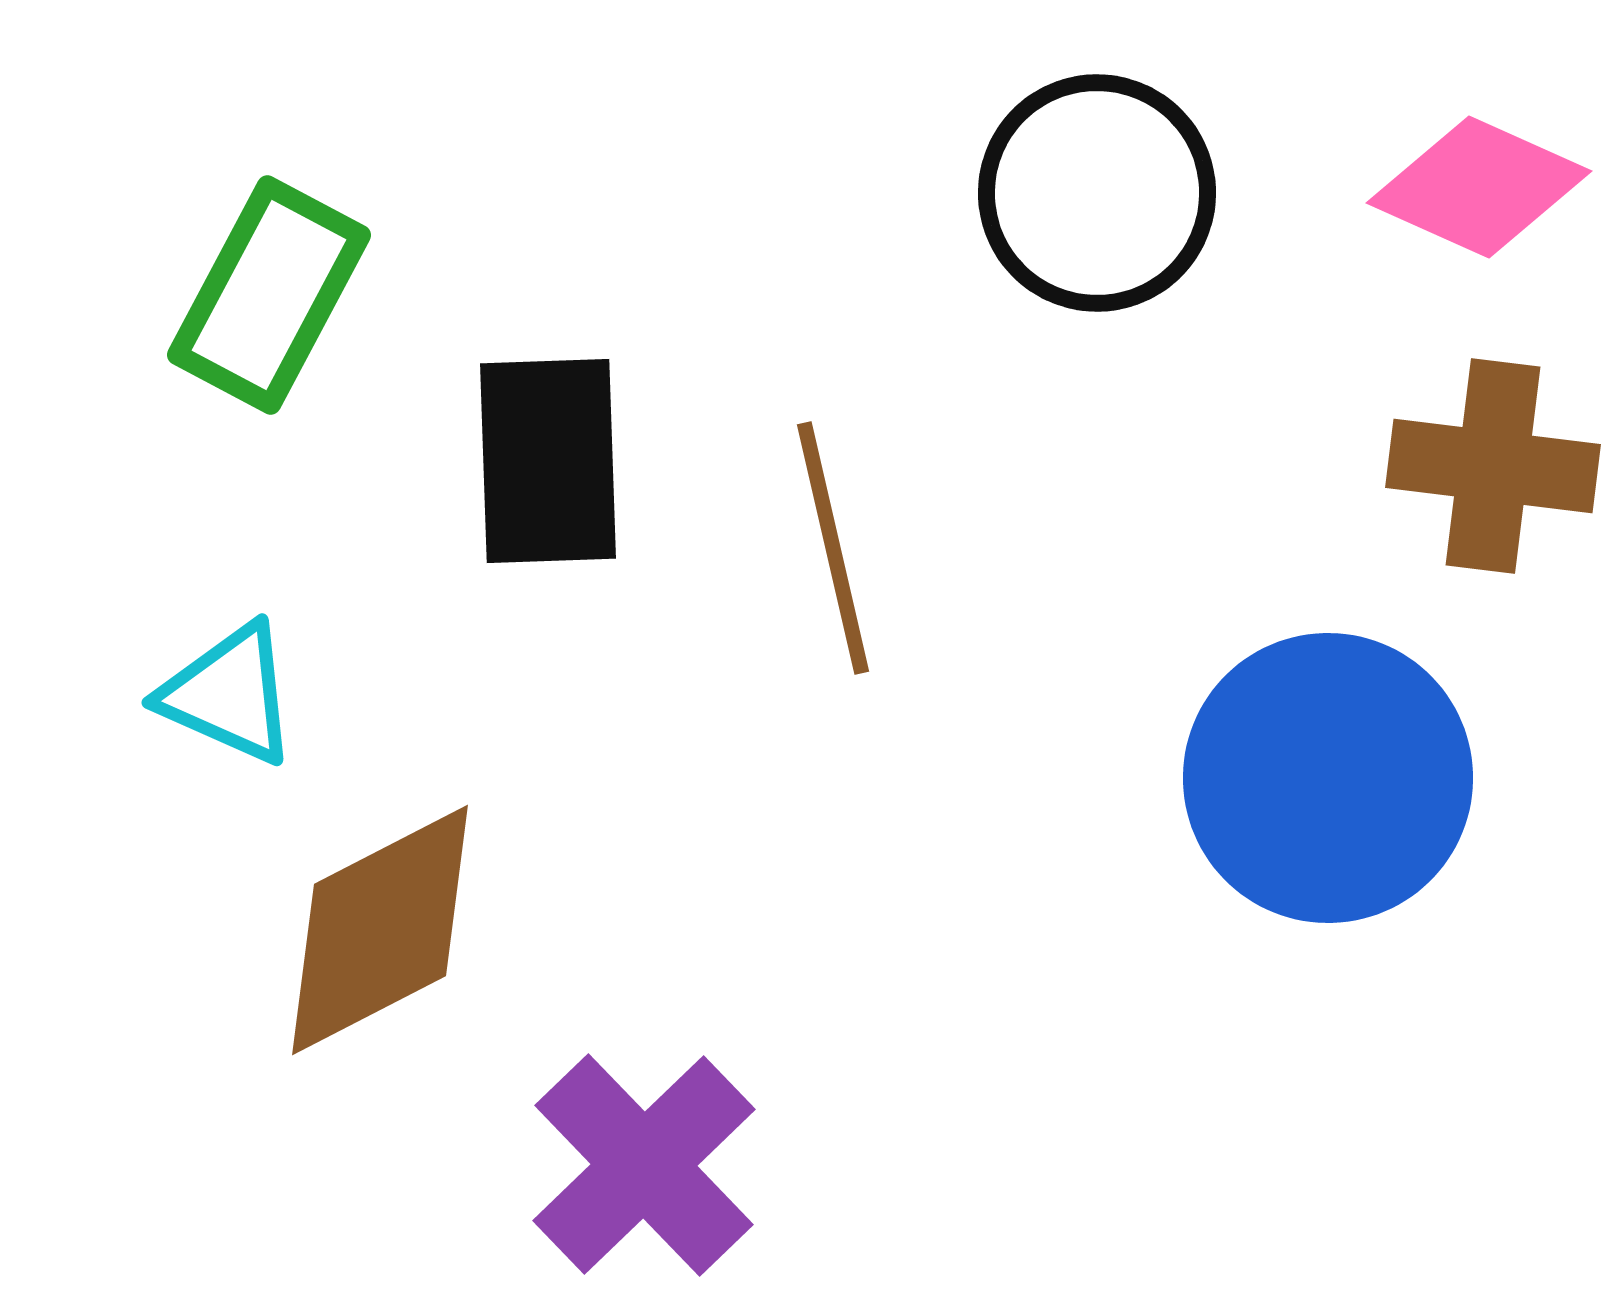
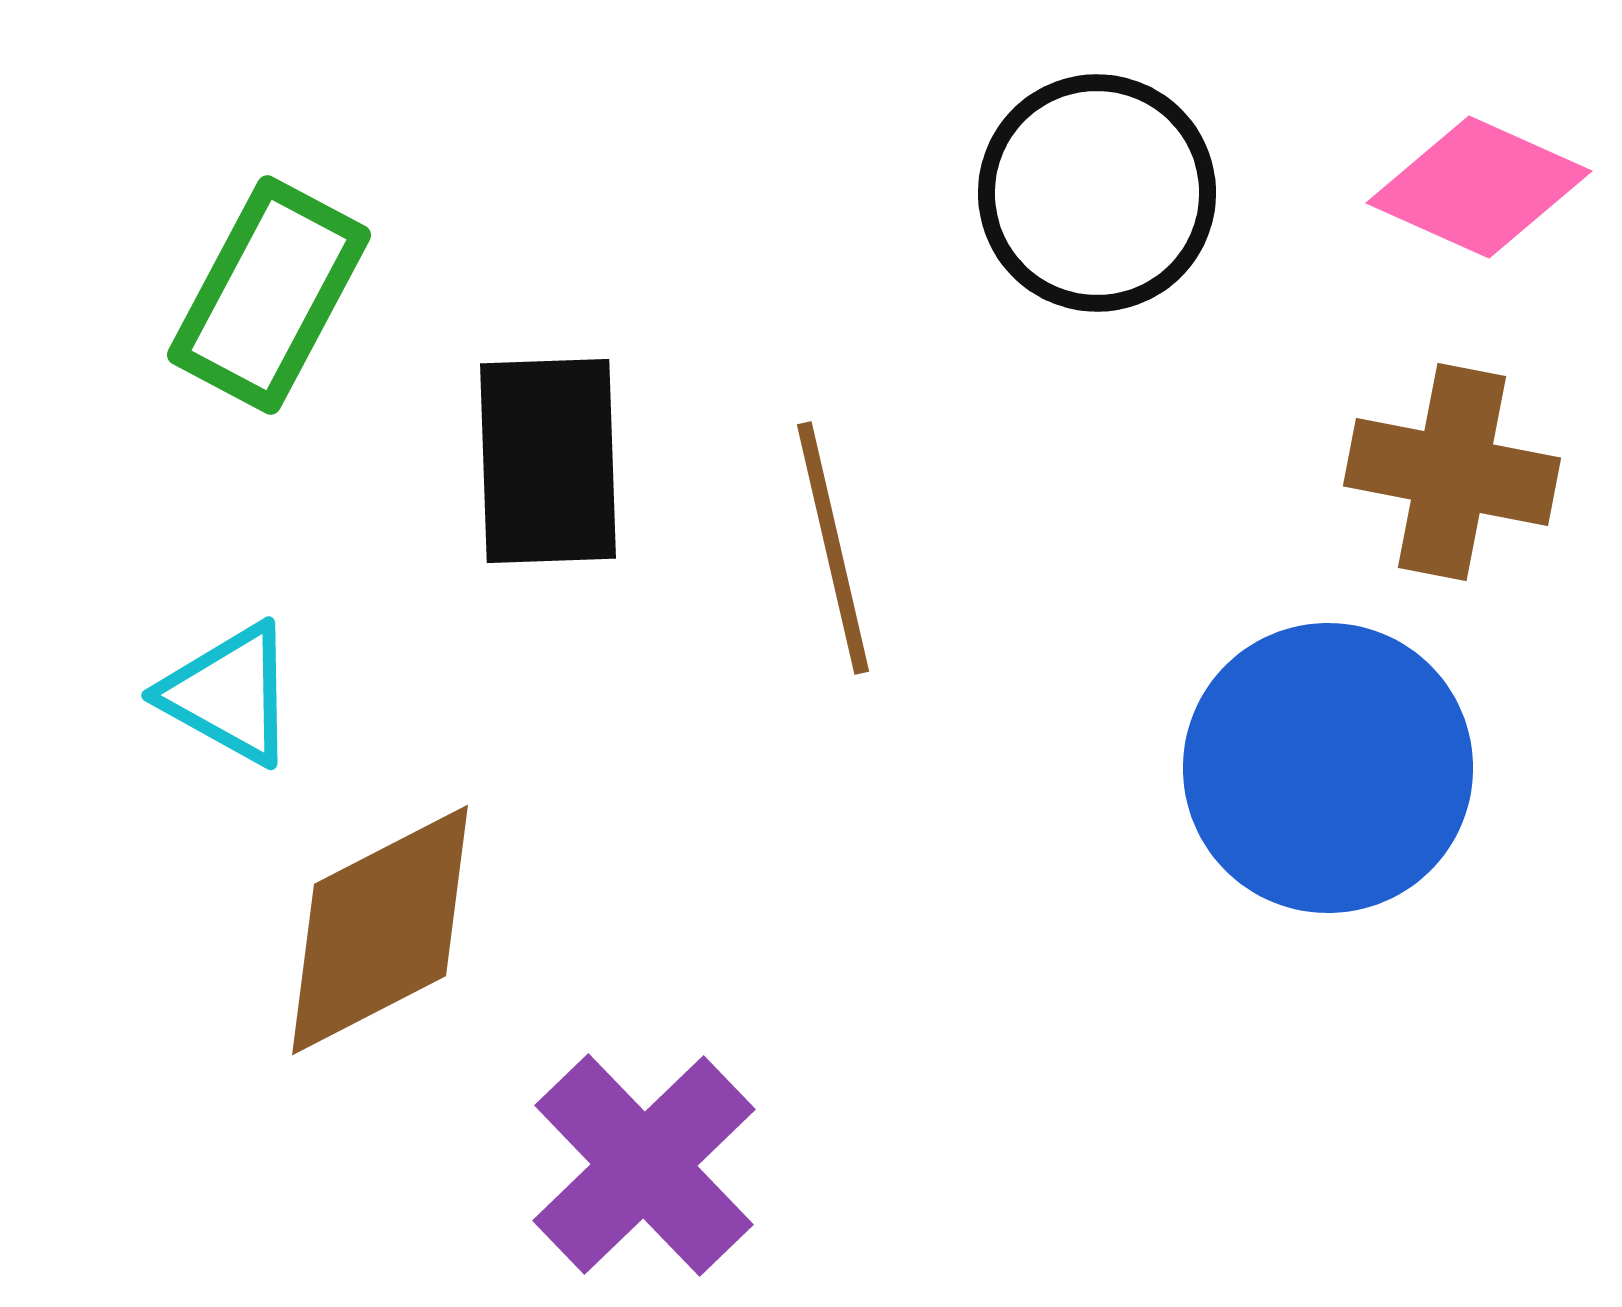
brown cross: moved 41 px left, 6 px down; rotated 4 degrees clockwise
cyan triangle: rotated 5 degrees clockwise
blue circle: moved 10 px up
